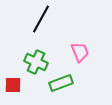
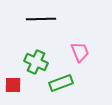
black line: rotated 60 degrees clockwise
